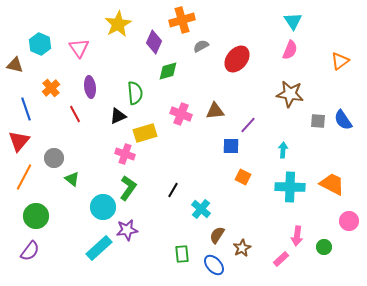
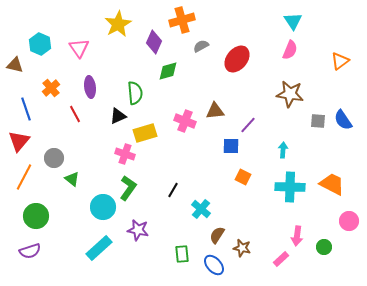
pink cross at (181, 114): moved 4 px right, 7 px down
purple star at (127, 230): moved 11 px right; rotated 20 degrees clockwise
brown star at (242, 248): rotated 30 degrees counterclockwise
purple semicircle at (30, 251): rotated 35 degrees clockwise
